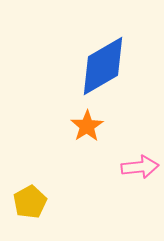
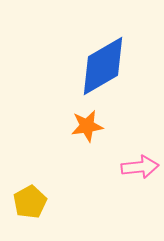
orange star: rotated 24 degrees clockwise
